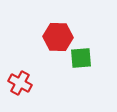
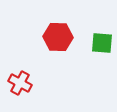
green square: moved 21 px right, 15 px up; rotated 10 degrees clockwise
